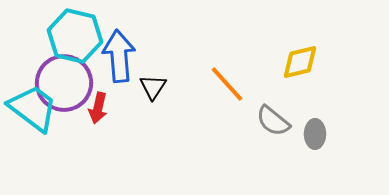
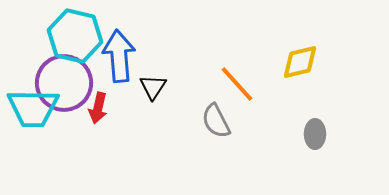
orange line: moved 10 px right
cyan trapezoid: rotated 144 degrees clockwise
gray semicircle: moved 57 px left; rotated 24 degrees clockwise
